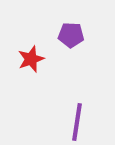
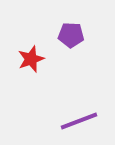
purple line: moved 2 px right, 1 px up; rotated 60 degrees clockwise
